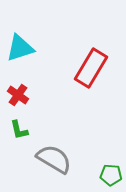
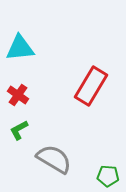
cyan triangle: rotated 12 degrees clockwise
red rectangle: moved 18 px down
green L-shape: rotated 75 degrees clockwise
green pentagon: moved 3 px left, 1 px down
